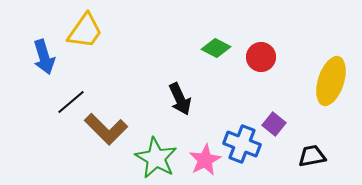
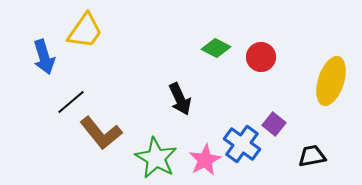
brown L-shape: moved 5 px left, 4 px down; rotated 6 degrees clockwise
blue cross: rotated 15 degrees clockwise
